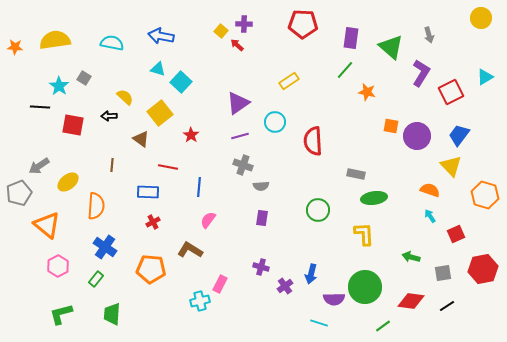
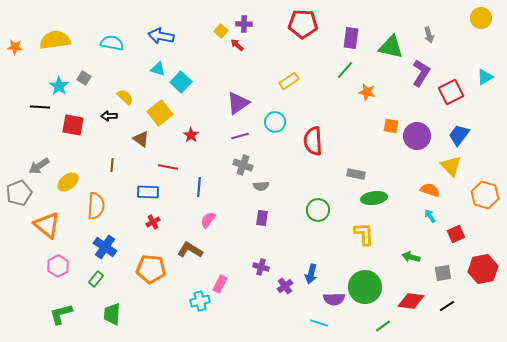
green triangle at (391, 47): rotated 28 degrees counterclockwise
